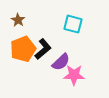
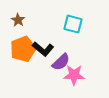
black L-shape: rotated 80 degrees clockwise
